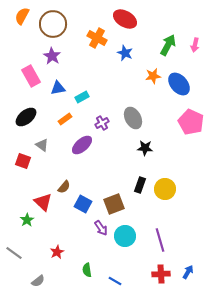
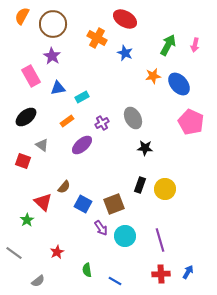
orange rectangle: moved 2 px right, 2 px down
